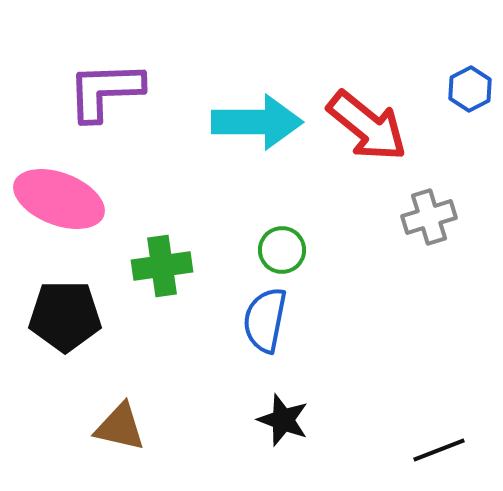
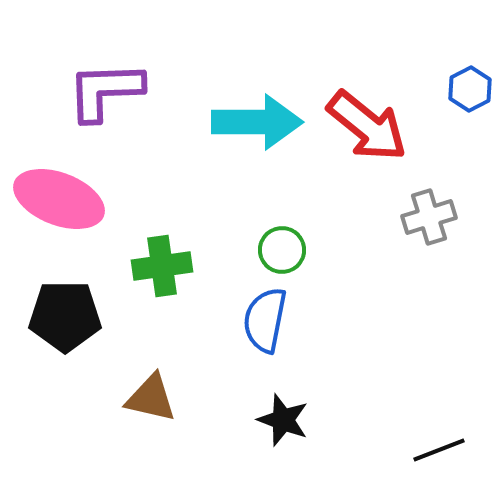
brown triangle: moved 31 px right, 29 px up
